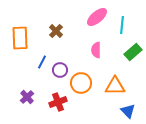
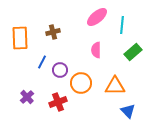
brown cross: moved 3 px left, 1 px down; rotated 32 degrees clockwise
